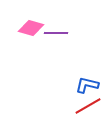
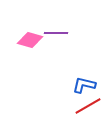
pink diamond: moved 1 px left, 12 px down
blue L-shape: moved 3 px left
